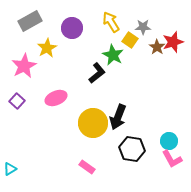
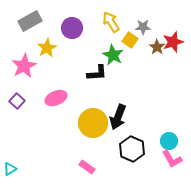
black L-shape: rotated 35 degrees clockwise
black hexagon: rotated 15 degrees clockwise
